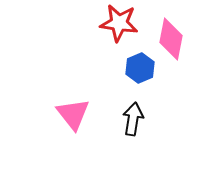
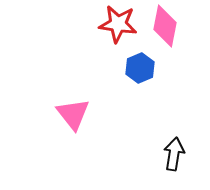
red star: moved 1 px left, 1 px down
pink diamond: moved 6 px left, 13 px up
black arrow: moved 41 px right, 35 px down
